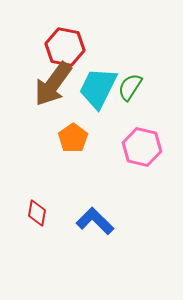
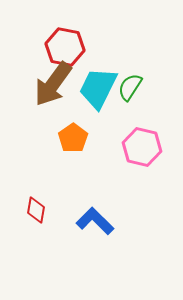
red diamond: moved 1 px left, 3 px up
